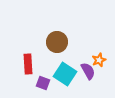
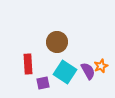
orange star: moved 2 px right, 6 px down
cyan square: moved 2 px up
purple square: rotated 32 degrees counterclockwise
